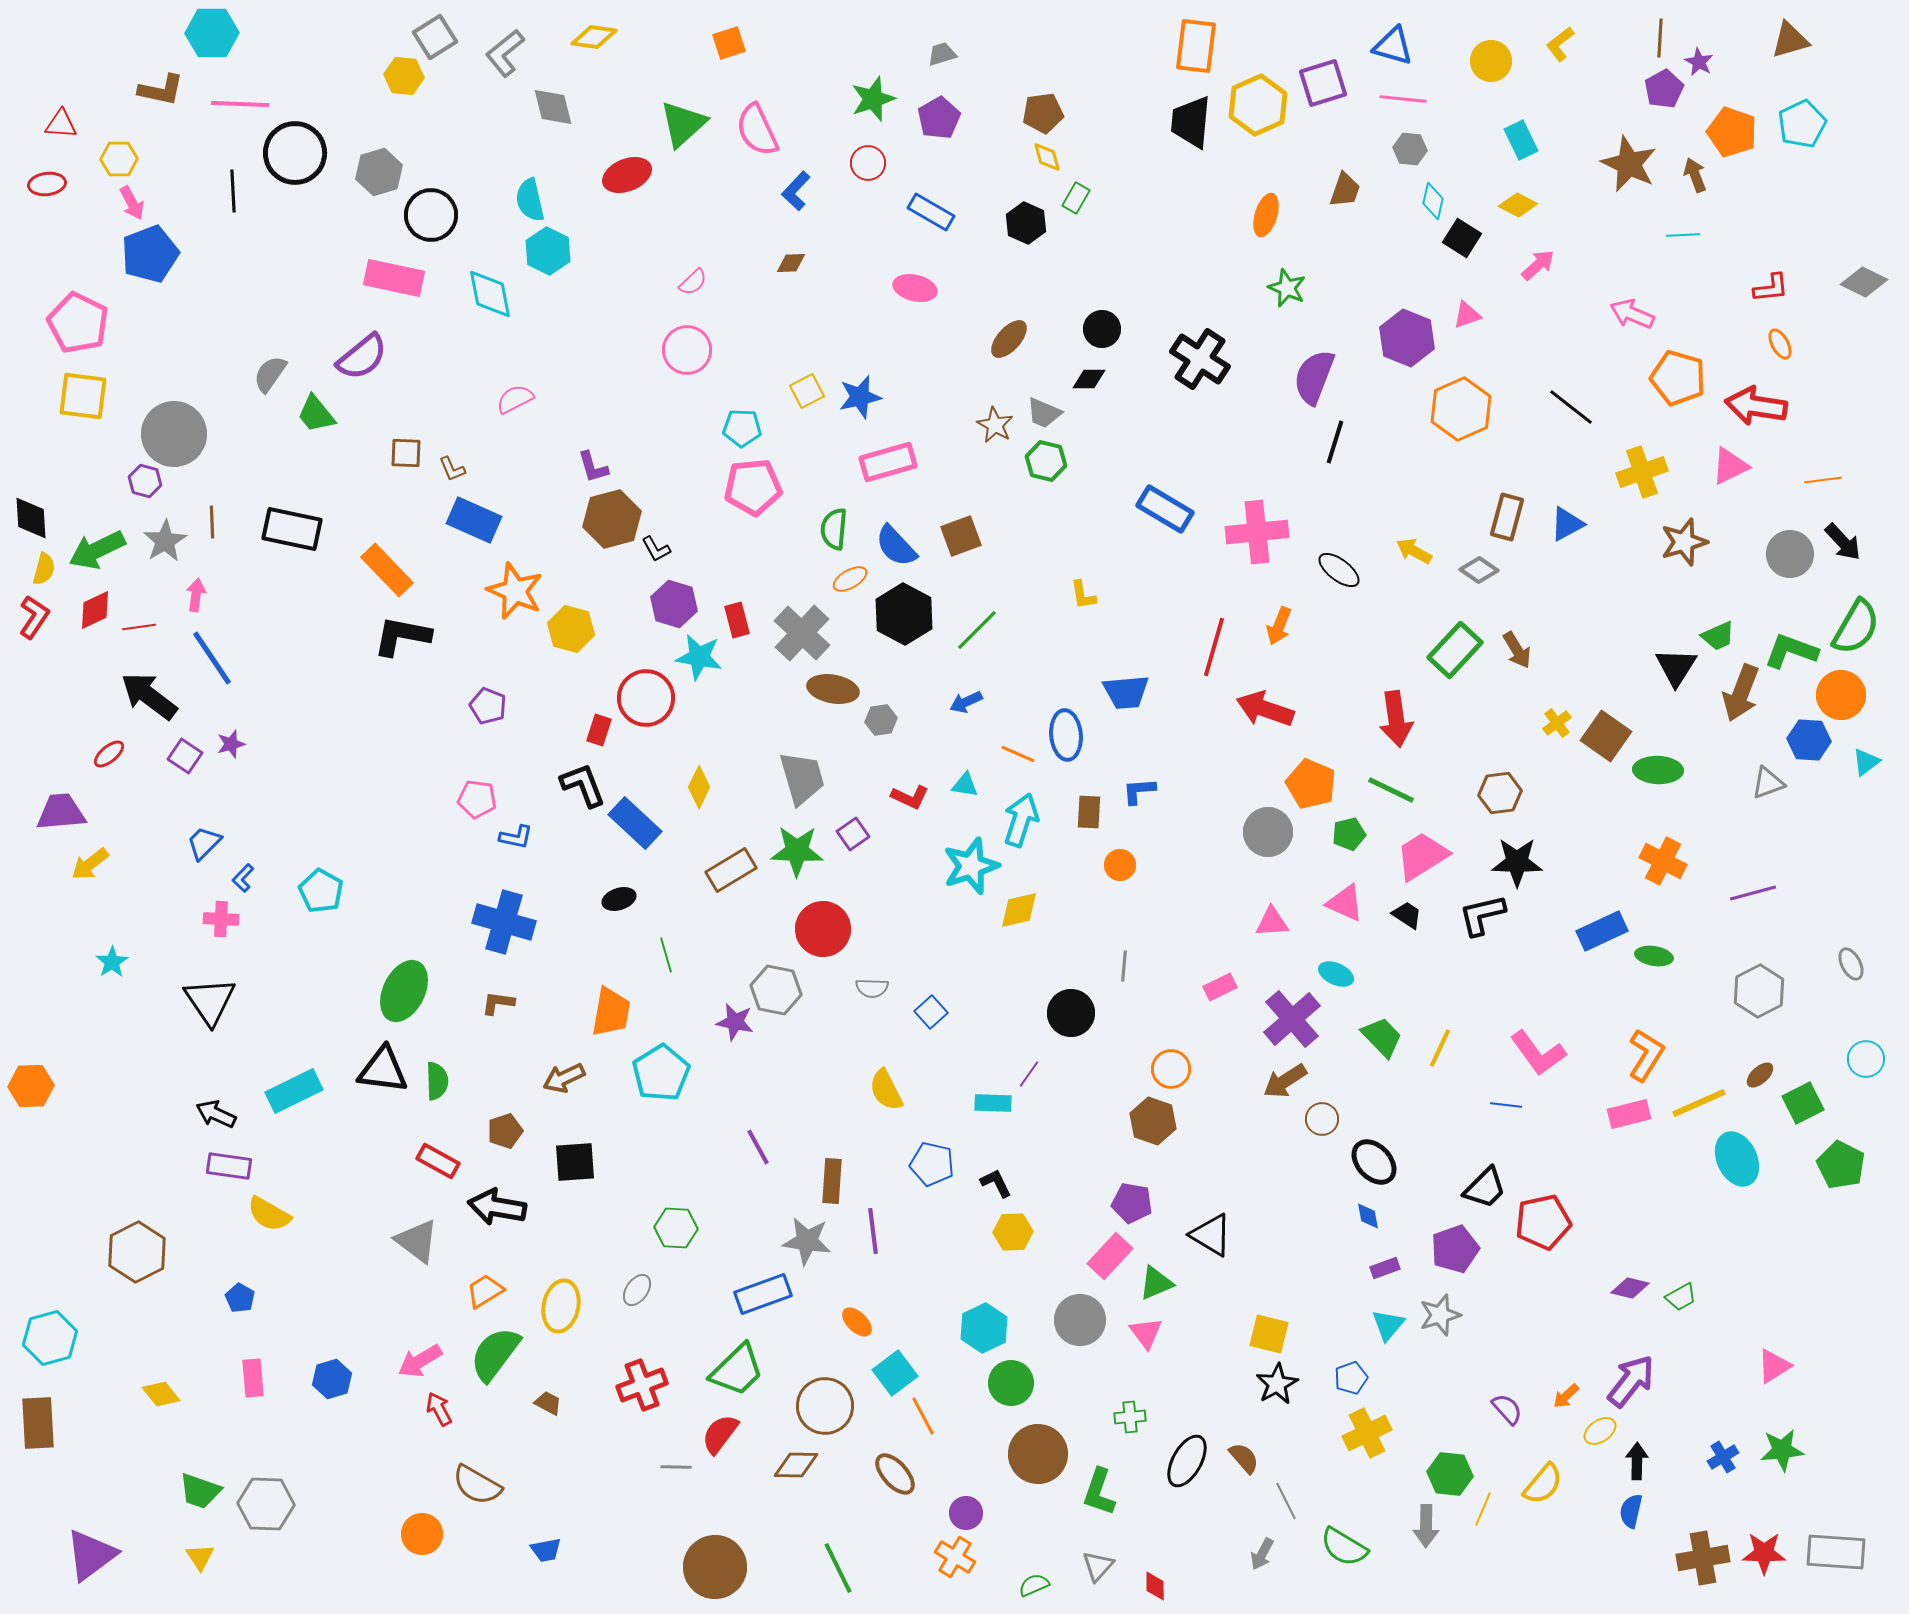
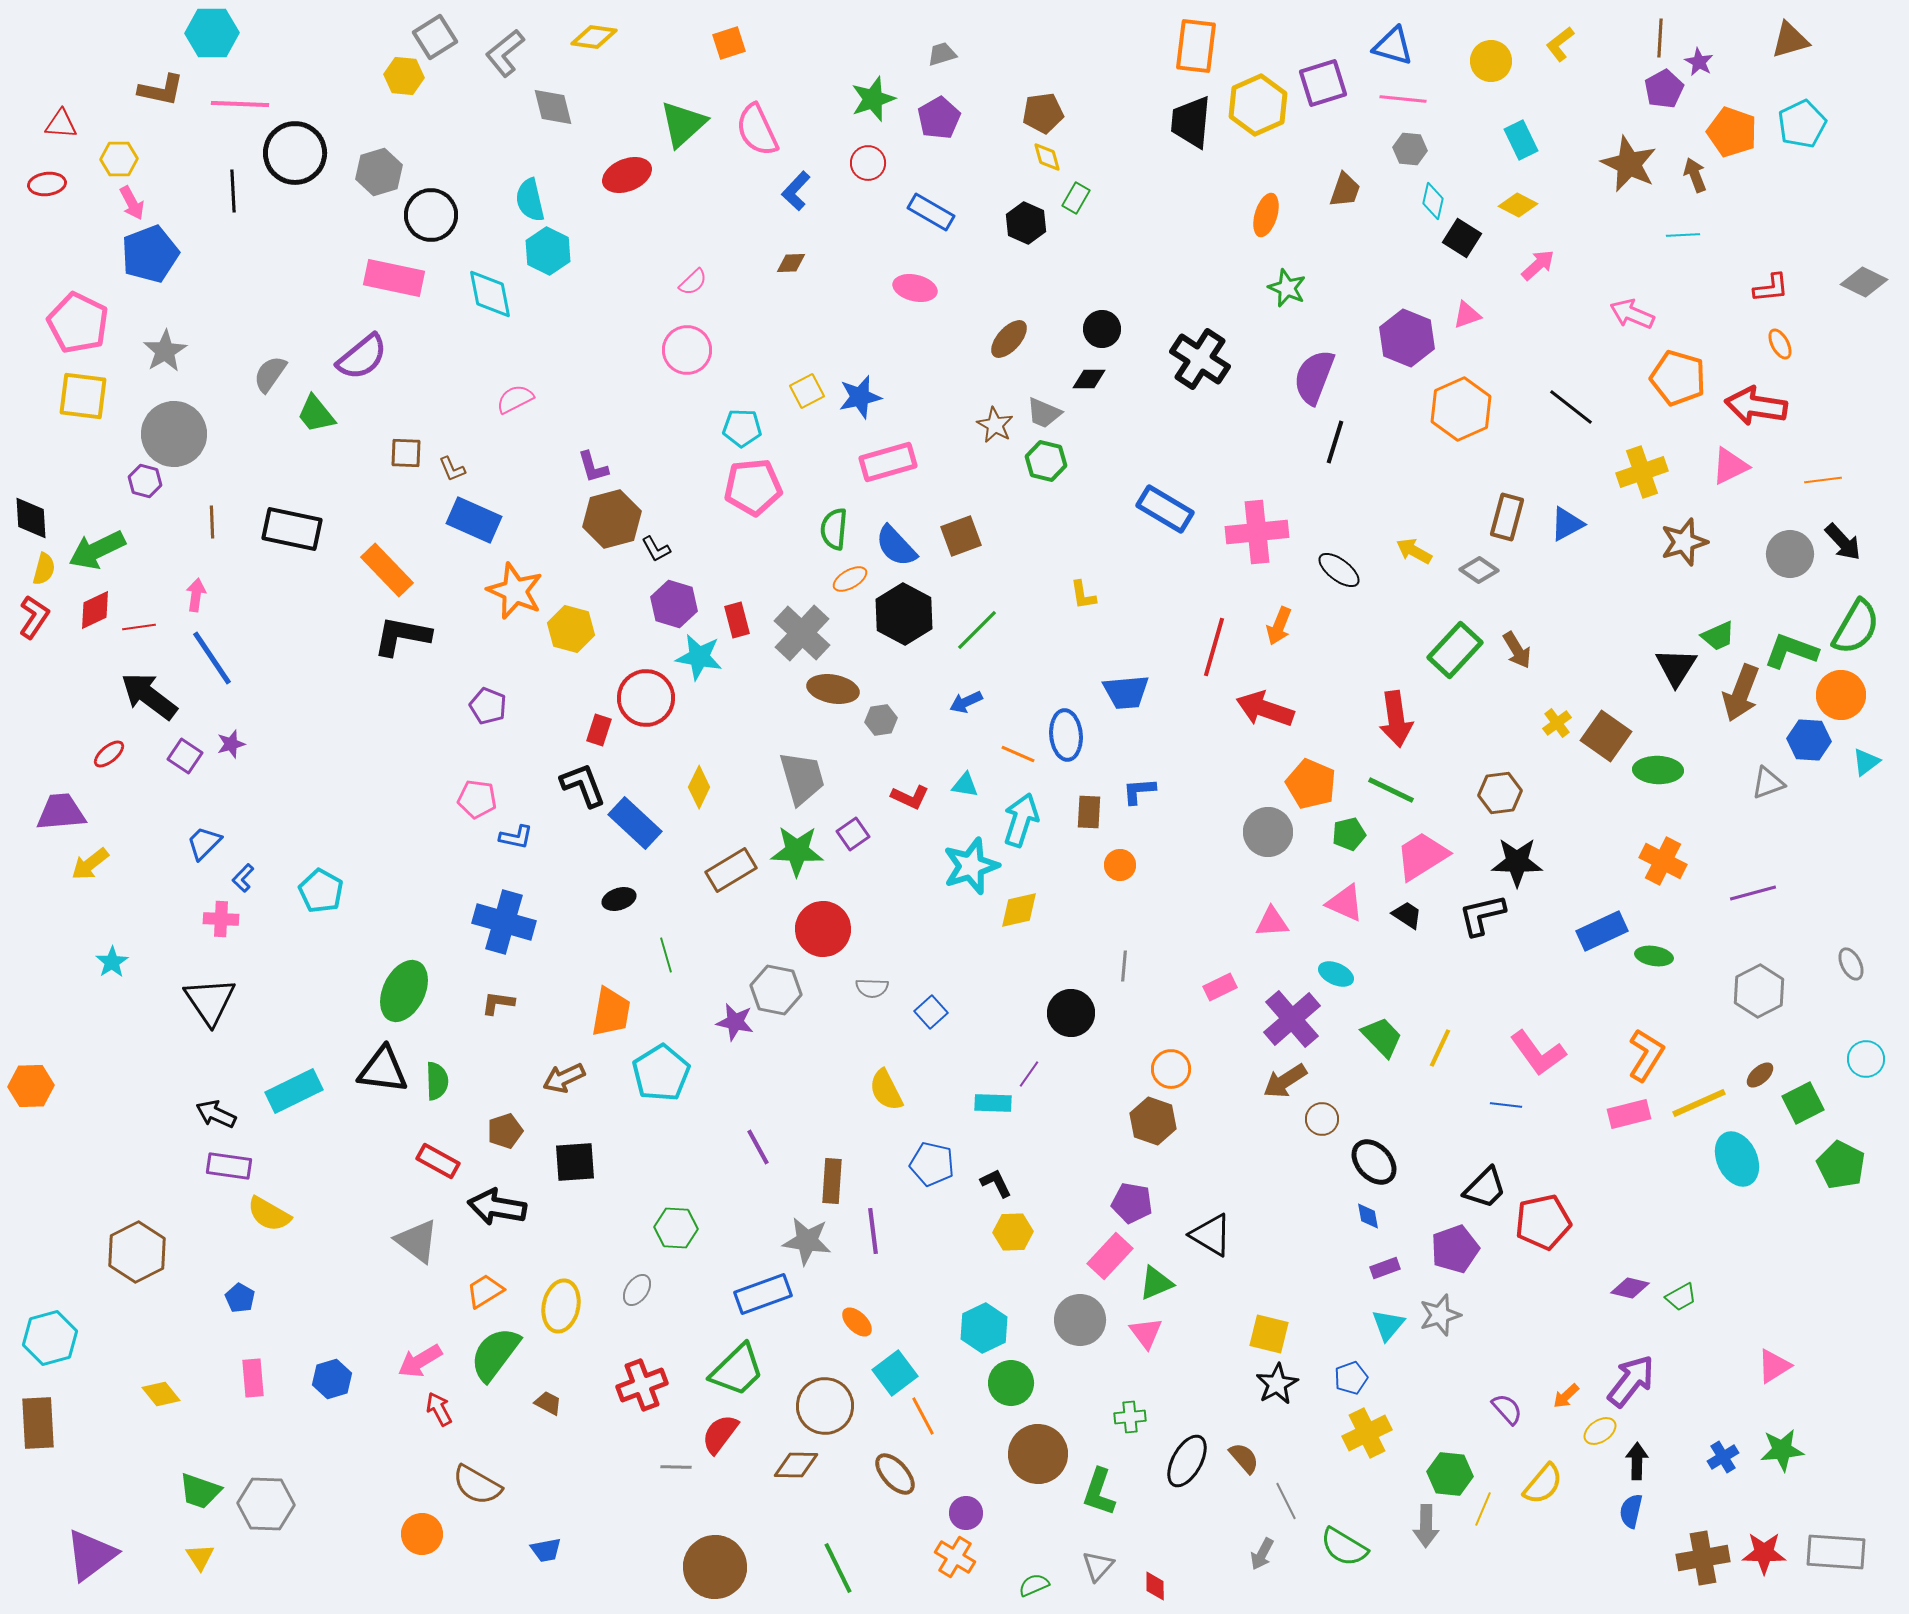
gray star at (165, 541): moved 190 px up
